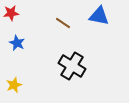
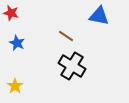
red star: rotated 21 degrees clockwise
brown line: moved 3 px right, 13 px down
yellow star: moved 1 px right, 1 px down; rotated 14 degrees counterclockwise
